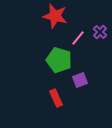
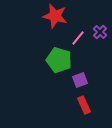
red rectangle: moved 28 px right, 7 px down
